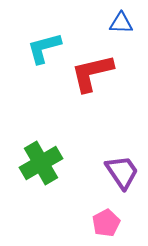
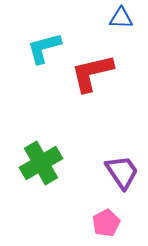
blue triangle: moved 5 px up
